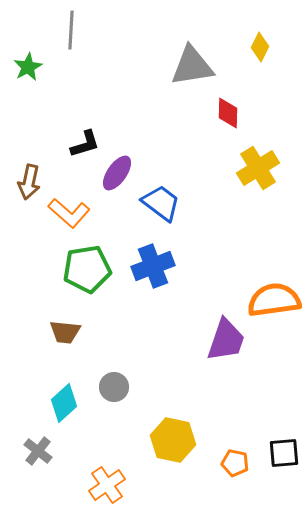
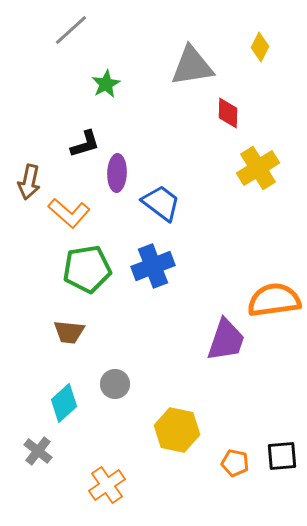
gray line: rotated 45 degrees clockwise
green star: moved 78 px right, 17 px down
purple ellipse: rotated 33 degrees counterclockwise
brown trapezoid: moved 4 px right
gray circle: moved 1 px right, 3 px up
yellow hexagon: moved 4 px right, 10 px up
black square: moved 2 px left, 3 px down
